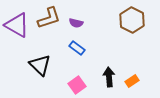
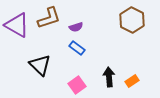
purple semicircle: moved 4 px down; rotated 32 degrees counterclockwise
